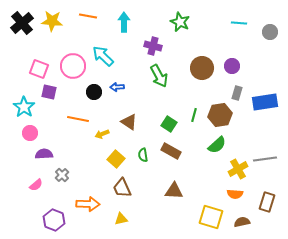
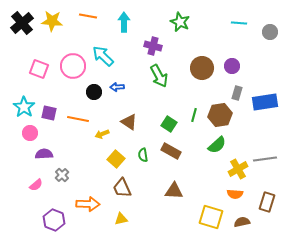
purple square at (49, 92): moved 21 px down
